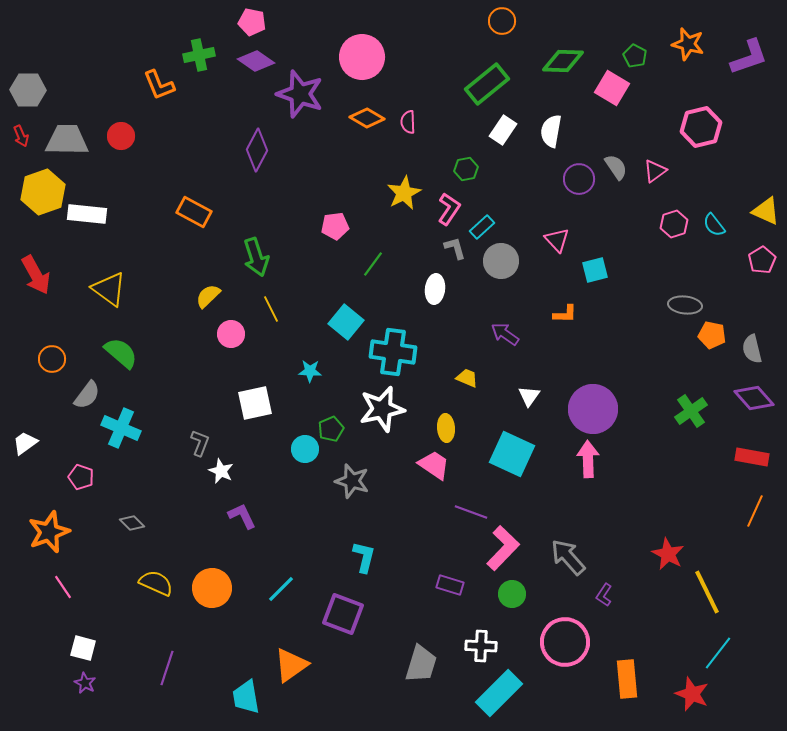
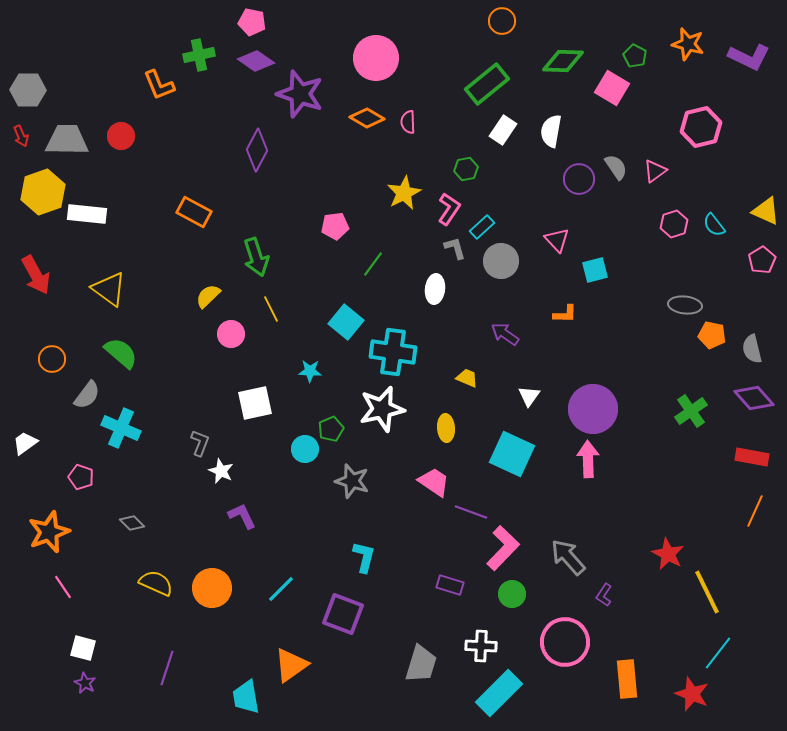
pink circle at (362, 57): moved 14 px right, 1 px down
purple L-shape at (749, 57): rotated 45 degrees clockwise
pink trapezoid at (434, 465): moved 17 px down
